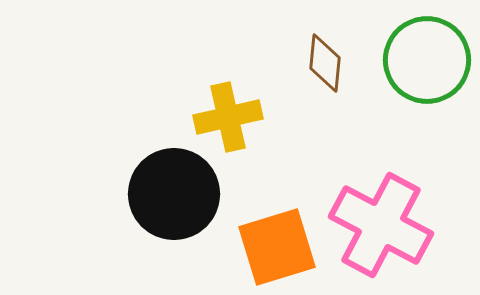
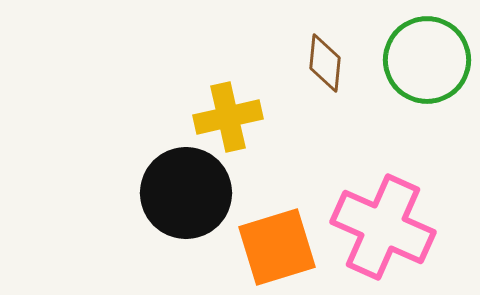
black circle: moved 12 px right, 1 px up
pink cross: moved 2 px right, 2 px down; rotated 4 degrees counterclockwise
